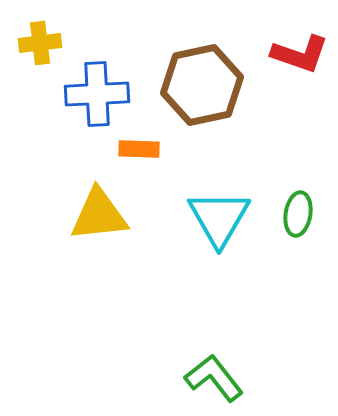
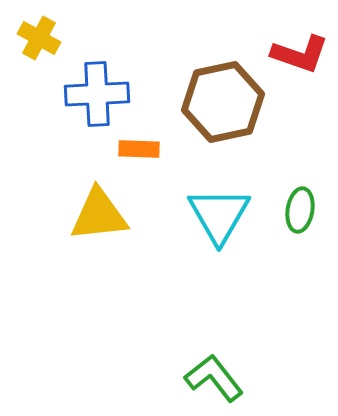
yellow cross: moved 1 px left, 5 px up; rotated 36 degrees clockwise
brown hexagon: moved 21 px right, 17 px down
green ellipse: moved 2 px right, 4 px up
cyan triangle: moved 3 px up
